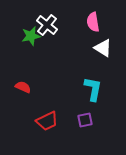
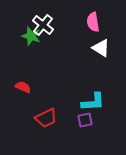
white cross: moved 4 px left
green star: rotated 30 degrees clockwise
white triangle: moved 2 px left
cyan L-shape: moved 13 px down; rotated 75 degrees clockwise
red trapezoid: moved 1 px left, 3 px up
